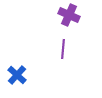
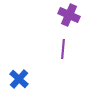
blue cross: moved 2 px right, 4 px down
